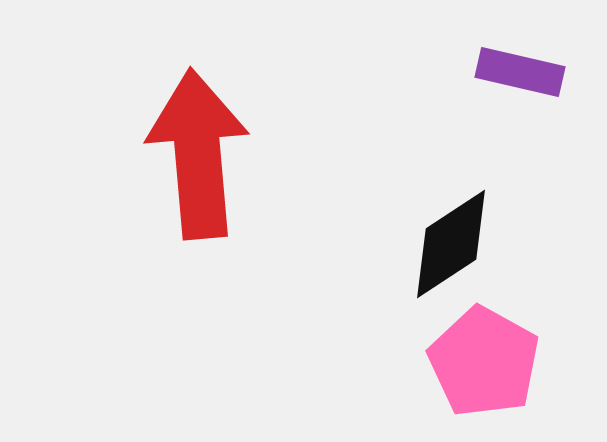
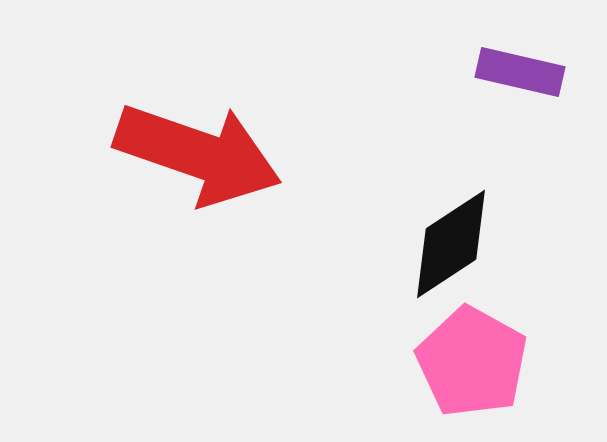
red arrow: rotated 114 degrees clockwise
pink pentagon: moved 12 px left
